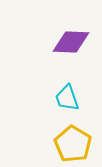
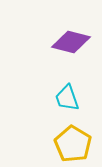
purple diamond: rotated 12 degrees clockwise
